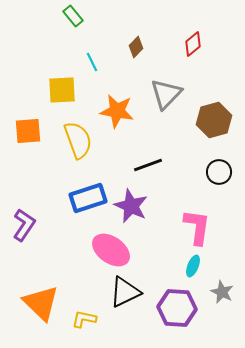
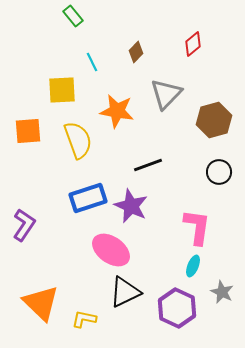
brown diamond: moved 5 px down
purple hexagon: rotated 21 degrees clockwise
